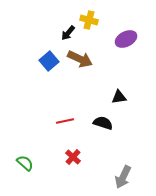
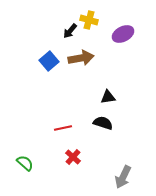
black arrow: moved 2 px right, 2 px up
purple ellipse: moved 3 px left, 5 px up
brown arrow: moved 1 px right, 1 px up; rotated 35 degrees counterclockwise
black triangle: moved 11 px left
red line: moved 2 px left, 7 px down
